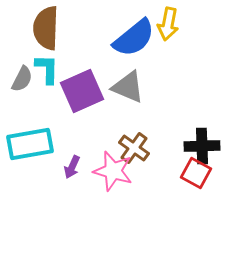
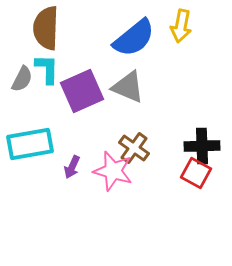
yellow arrow: moved 13 px right, 2 px down
